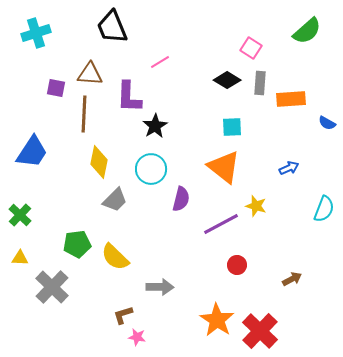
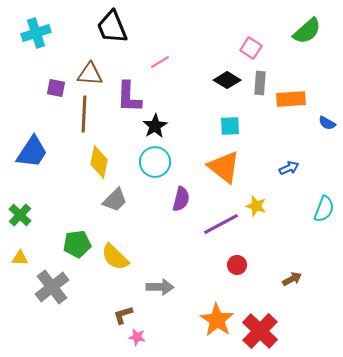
cyan square: moved 2 px left, 1 px up
cyan circle: moved 4 px right, 7 px up
gray cross: rotated 8 degrees clockwise
